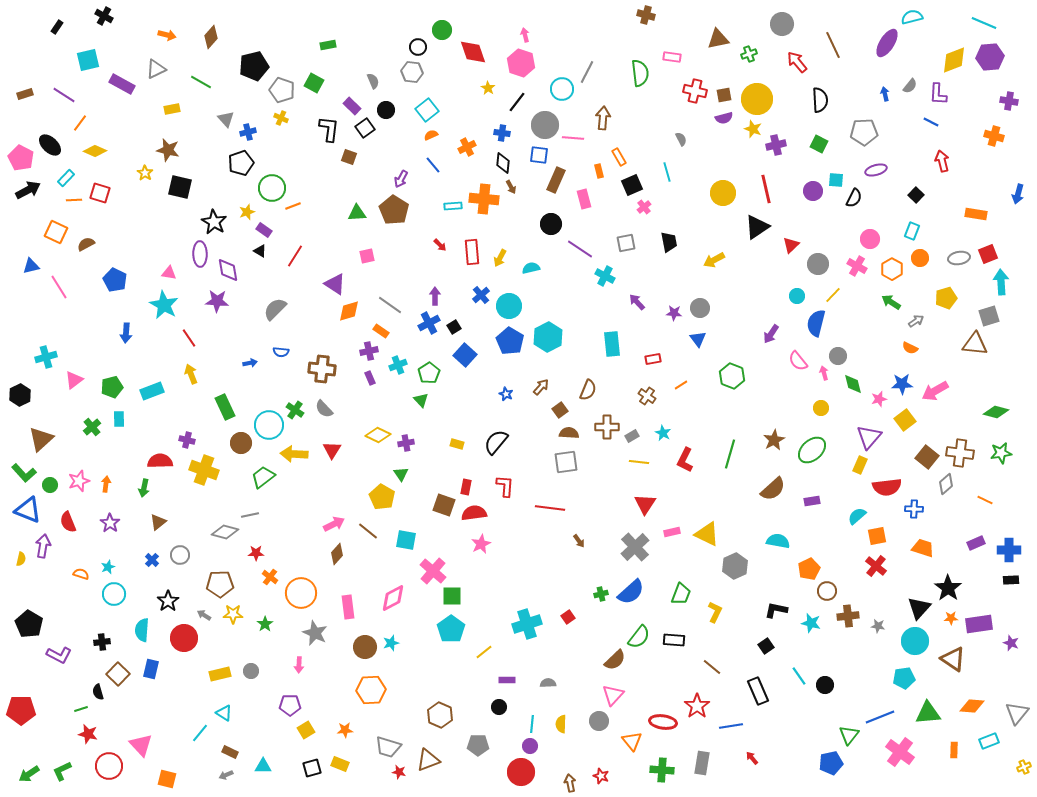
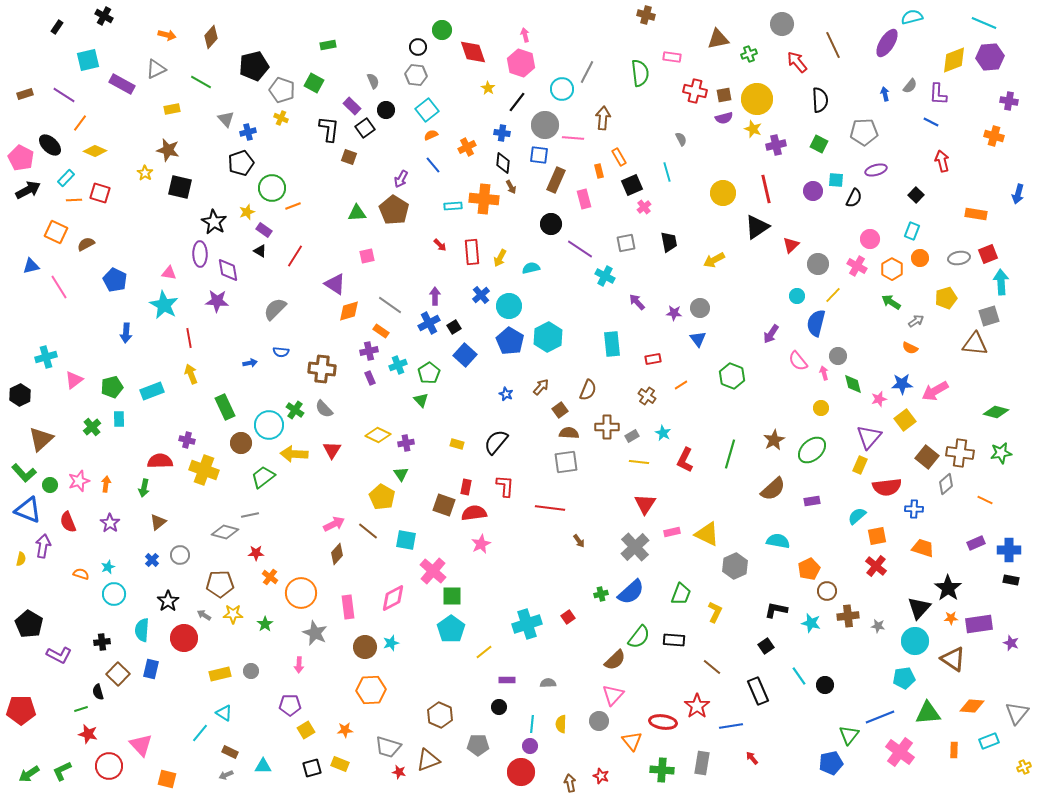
gray hexagon at (412, 72): moved 4 px right, 3 px down
red line at (189, 338): rotated 24 degrees clockwise
black rectangle at (1011, 580): rotated 14 degrees clockwise
